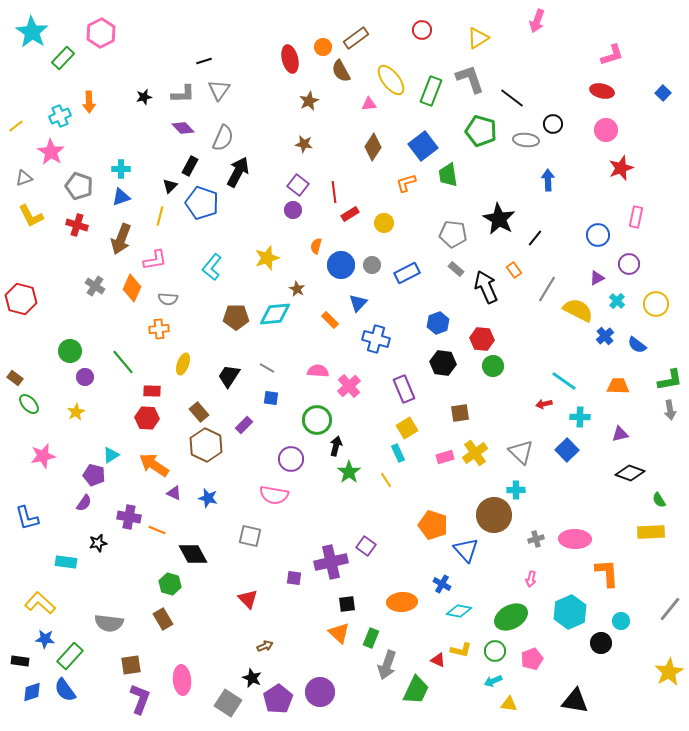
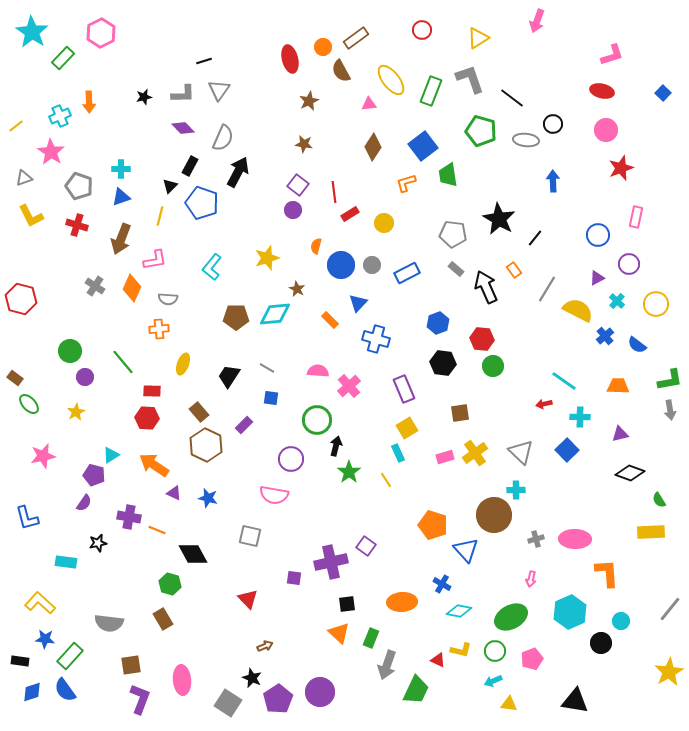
blue arrow at (548, 180): moved 5 px right, 1 px down
